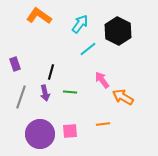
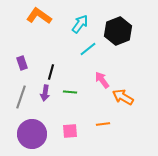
black hexagon: rotated 12 degrees clockwise
purple rectangle: moved 7 px right, 1 px up
purple arrow: rotated 21 degrees clockwise
purple circle: moved 8 px left
